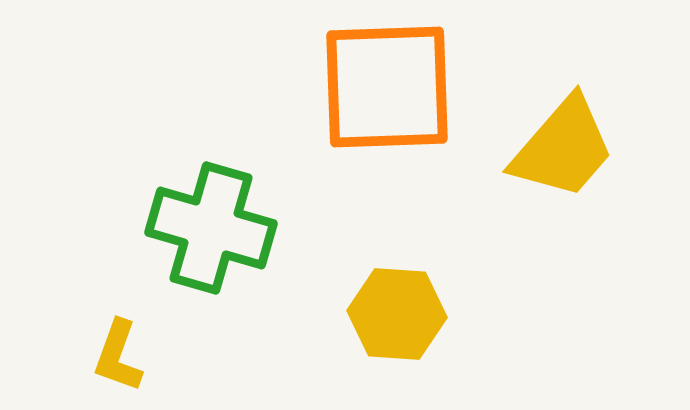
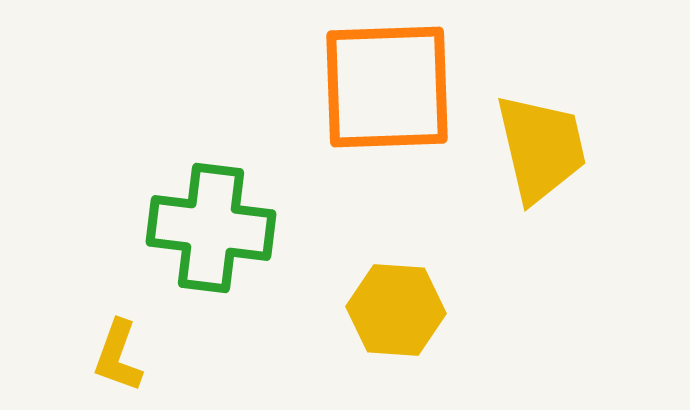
yellow trapezoid: moved 22 px left; rotated 54 degrees counterclockwise
green cross: rotated 9 degrees counterclockwise
yellow hexagon: moved 1 px left, 4 px up
